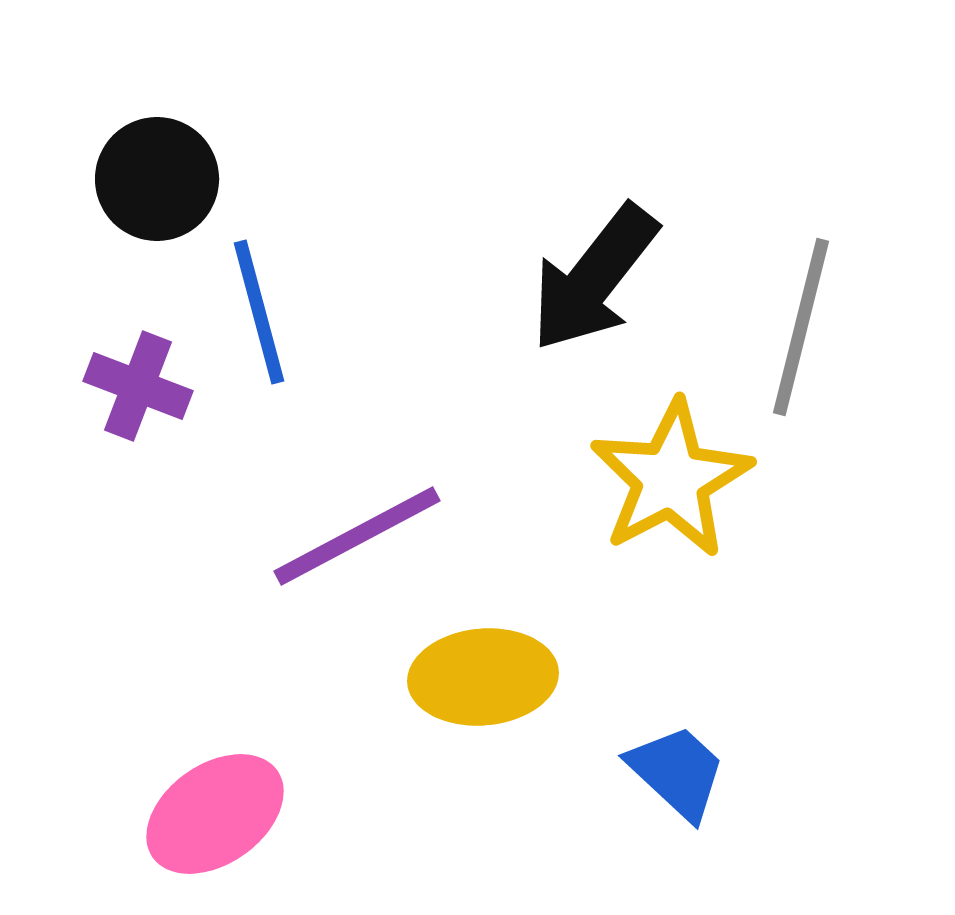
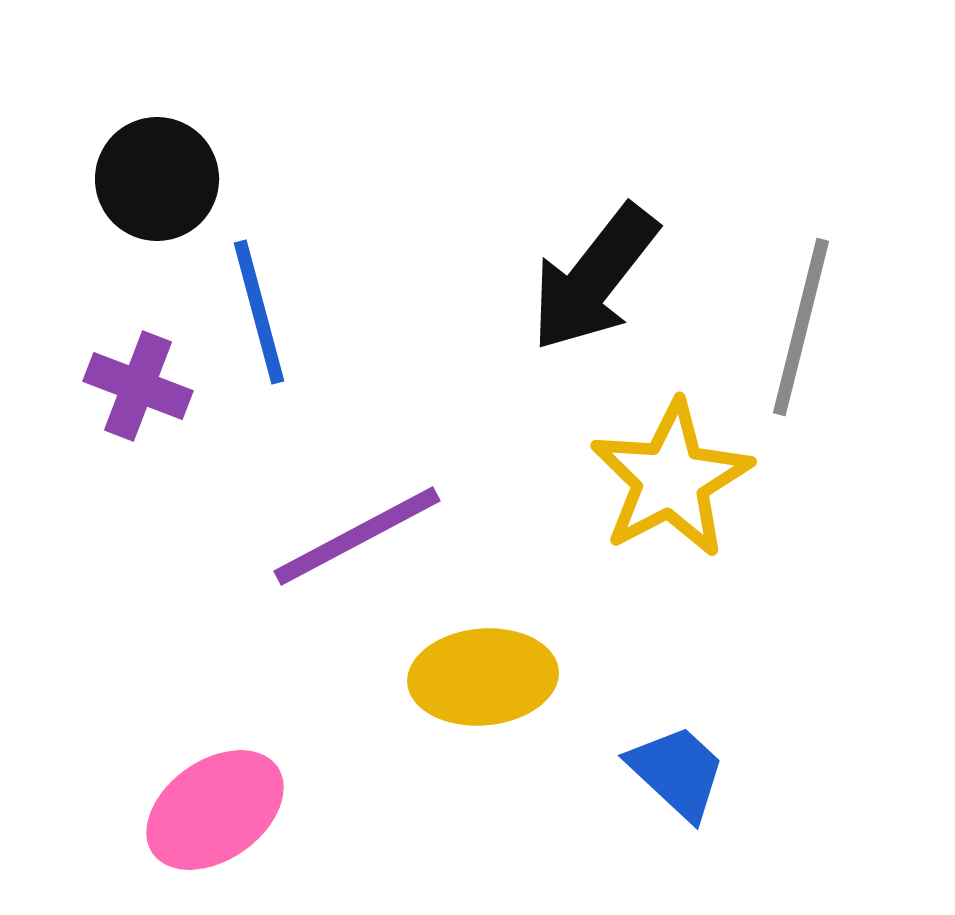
pink ellipse: moved 4 px up
